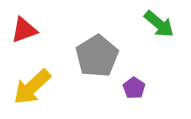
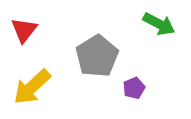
green arrow: rotated 12 degrees counterclockwise
red triangle: rotated 32 degrees counterclockwise
purple pentagon: rotated 15 degrees clockwise
